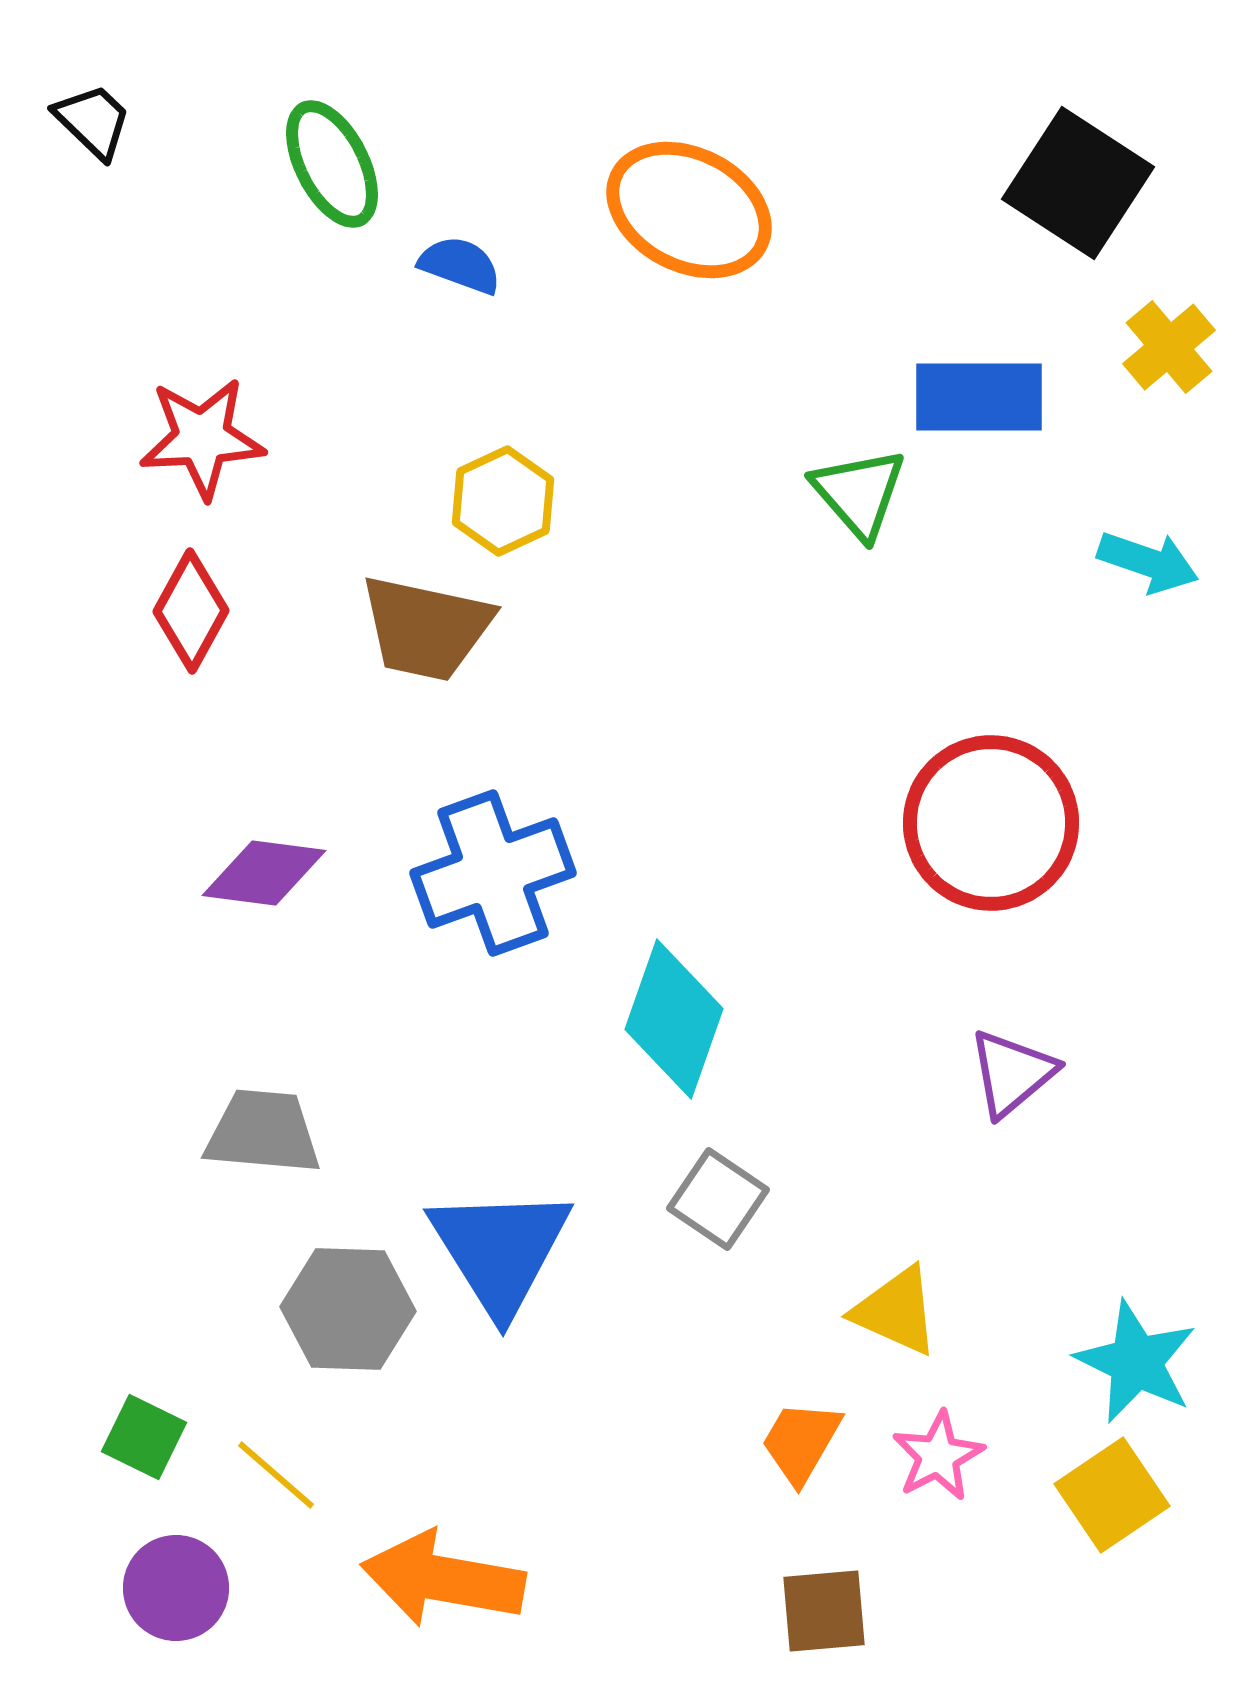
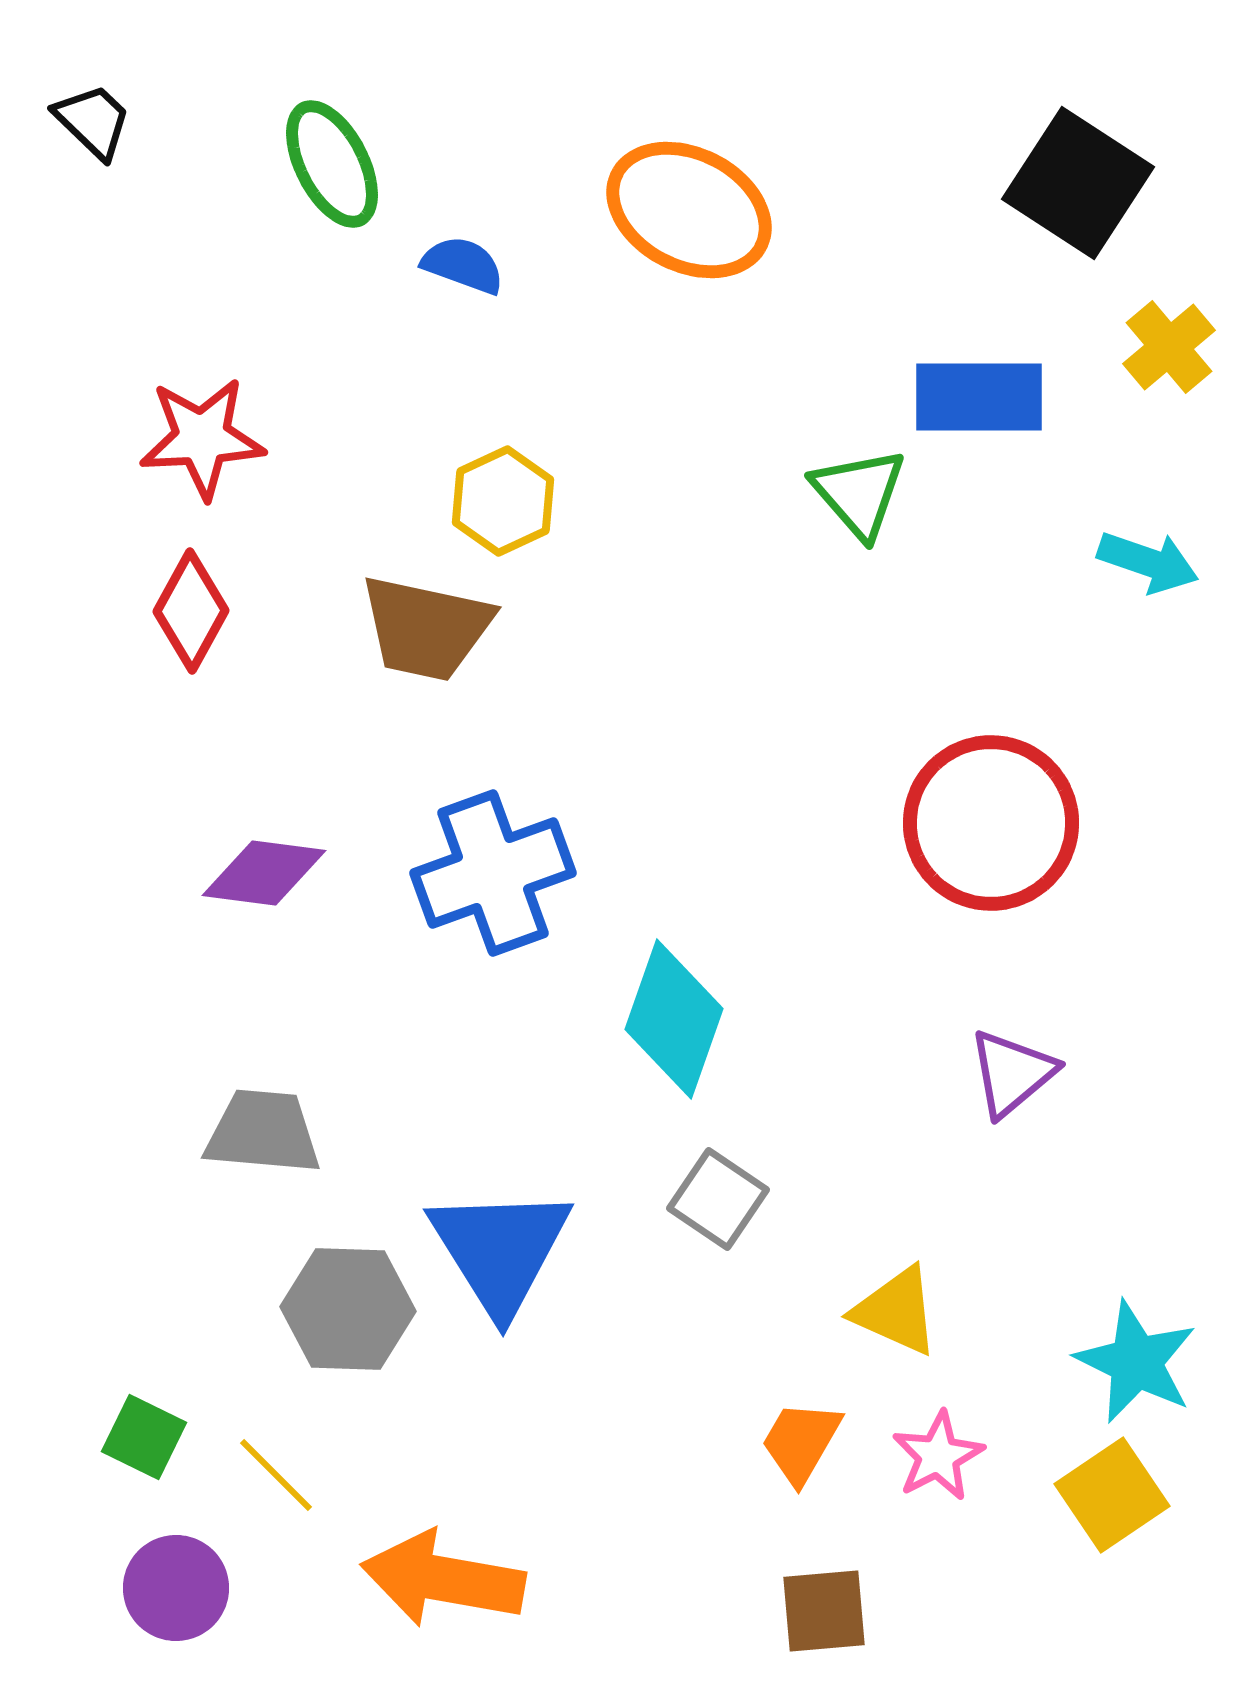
blue semicircle: moved 3 px right
yellow line: rotated 4 degrees clockwise
